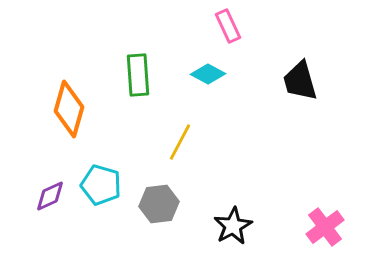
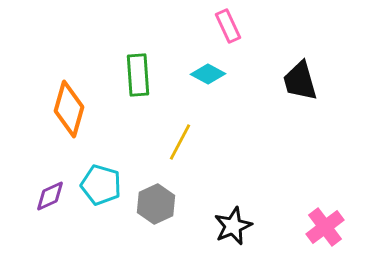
gray hexagon: moved 3 px left; rotated 18 degrees counterclockwise
black star: rotated 6 degrees clockwise
